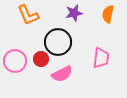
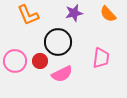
orange semicircle: rotated 54 degrees counterclockwise
red circle: moved 1 px left, 2 px down
